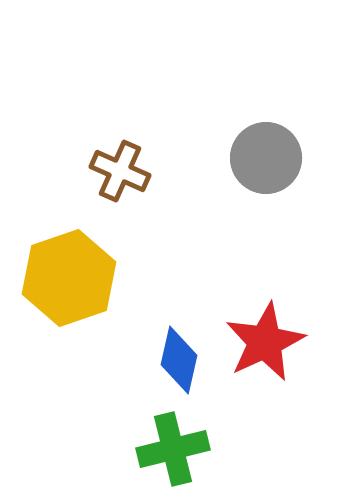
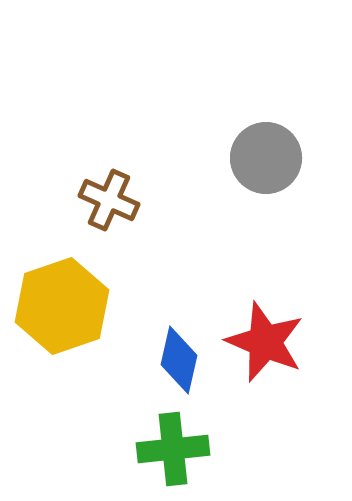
brown cross: moved 11 px left, 29 px down
yellow hexagon: moved 7 px left, 28 px down
red star: rotated 24 degrees counterclockwise
green cross: rotated 8 degrees clockwise
